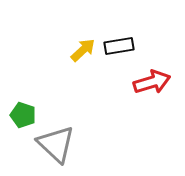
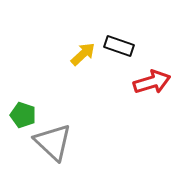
black rectangle: rotated 28 degrees clockwise
yellow arrow: moved 4 px down
gray triangle: moved 3 px left, 2 px up
